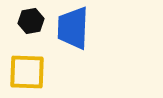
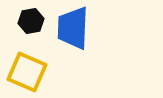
yellow square: rotated 21 degrees clockwise
